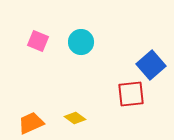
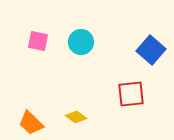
pink square: rotated 10 degrees counterclockwise
blue square: moved 15 px up; rotated 8 degrees counterclockwise
yellow diamond: moved 1 px right, 1 px up
orange trapezoid: rotated 112 degrees counterclockwise
